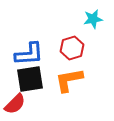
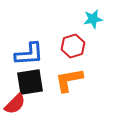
red hexagon: moved 1 px right, 2 px up
black square: moved 3 px down
